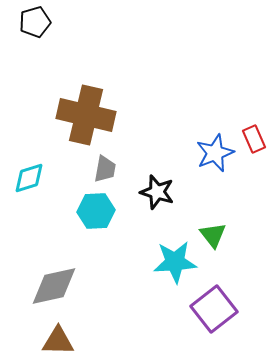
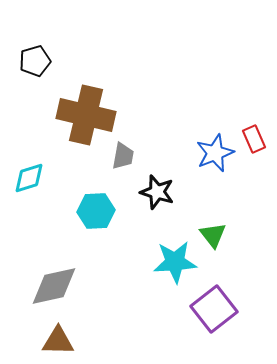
black pentagon: moved 39 px down
gray trapezoid: moved 18 px right, 13 px up
